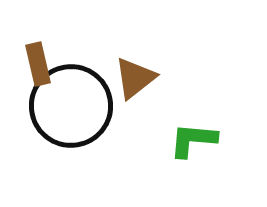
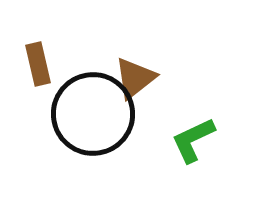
black circle: moved 22 px right, 8 px down
green L-shape: rotated 30 degrees counterclockwise
